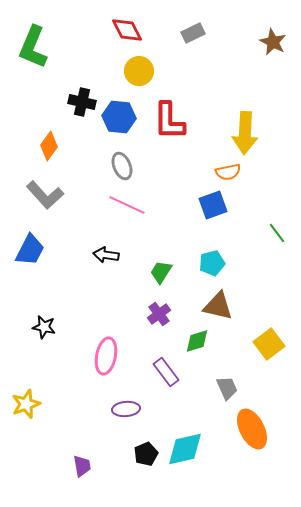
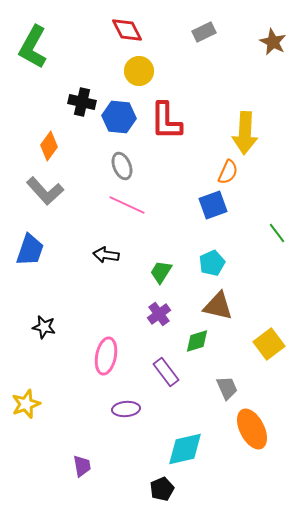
gray rectangle: moved 11 px right, 1 px up
green L-shape: rotated 6 degrees clockwise
red L-shape: moved 3 px left
orange semicircle: rotated 55 degrees counterclockwise
gray L-shape: moved 4 px up
blue trapezoid: rotated 8 degrees counterclockwise
cyan pentagon: rotated 10 degrees counterclockwise
black pentagon: moved 16 px right, 35 px down
